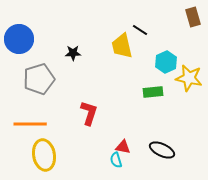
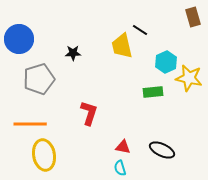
cyan semicircle: moved 4 px right, 8 px down
